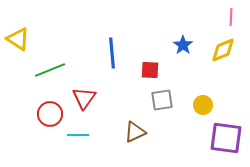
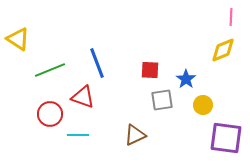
blue star: moved 3 px right, 34 px down
blue line: moved 15 px left, 10 px down; rotated 16 degrees counterclockwise
red triangle: moved 1 px left, 1 px up; rotated 45 degrees counterclockwise
brown triangle: moved 3 px down
